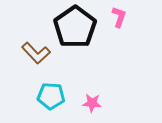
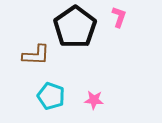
brown L-shape: moved 2 px down; rotated 44 degrees counterclockwise
cyan pentagon: rotated 16 degrees clockwise
pink star: moved 2 px right, 3 px up
